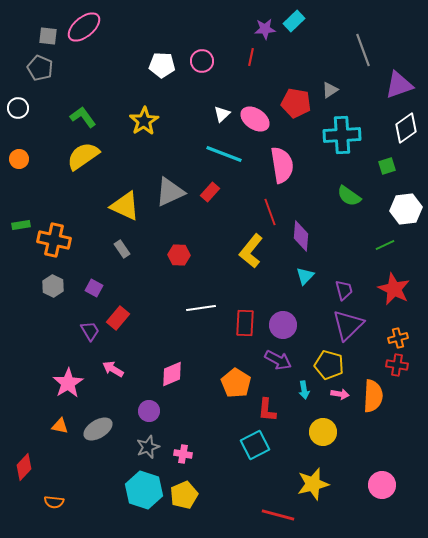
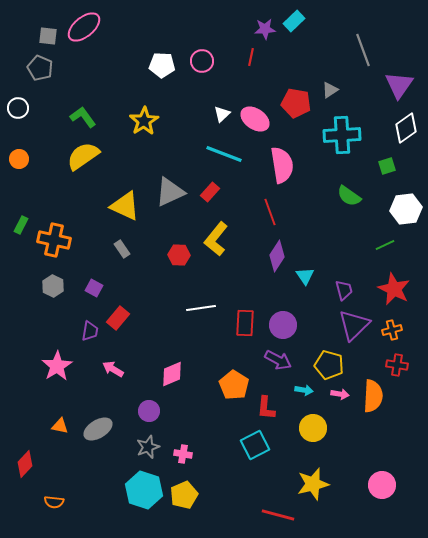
purple triangle at (399, 85): rotated 36 degrees counterclockwise
green rectangle at (21, 225): rotated 54 degrees counterclockwise
purple diamond at (301, 236): moved 24 px left, 20 px down; rotated 28 degrees clockwise
yellow L-shape at (251, 251): moved 35 px left, 12 px up
cyan triangle at (305, 276): rotated 18 degrees counterclockwise
purple triangle at (348, 325): moved 6 px right
purple trapezoid at (90, 331): rotated 40 degrees clockwise
orange cross at (398, 338): moved 6 px left, 8 px up
pink star at (68, 383): moved 11 px left, 17 px up
orange pentagon at (236, 383): moved 2 px left, 2 px down
cyan arrow at (304, 390): rotated 72 degrees counterclockwise
red L-shape at (267, 410): moved 1 px left, 2 px up
yellow circle at (323, 432): moved 10 px left, 4 px up
red diamond at (24, 467): moved 1 px right, 3 px up
